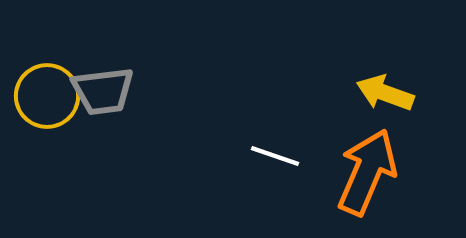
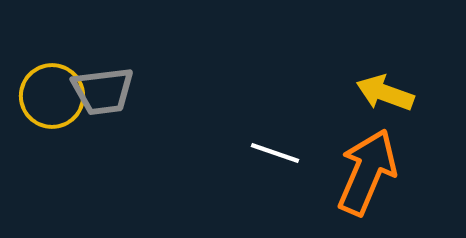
yellow circle: moved 5 px right
white line: moved 3 px up
